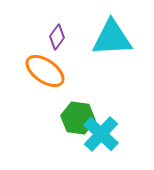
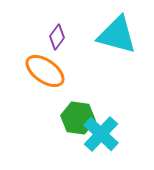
cyan triangle: moved 5 px right, 3 px up; rotated 18 degrees clockwise
